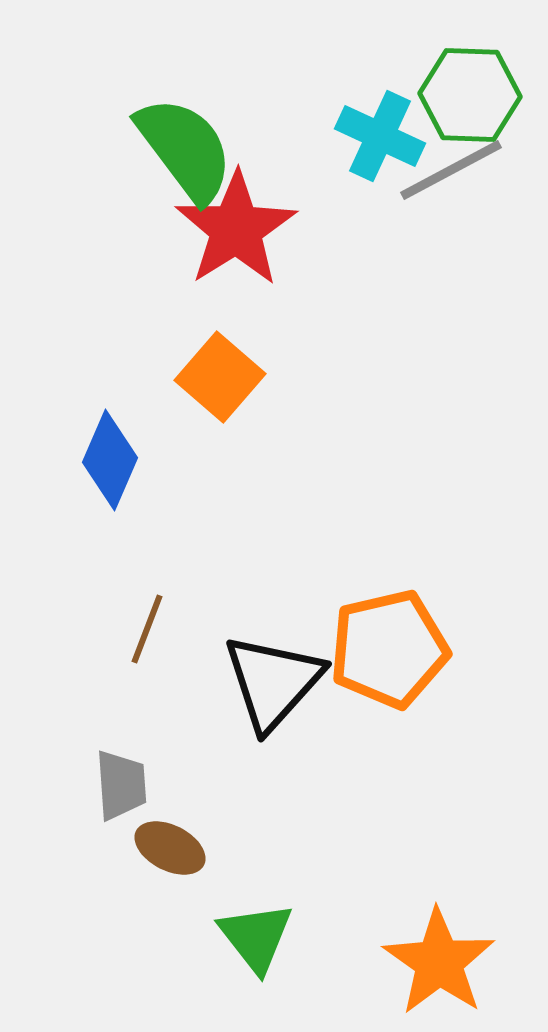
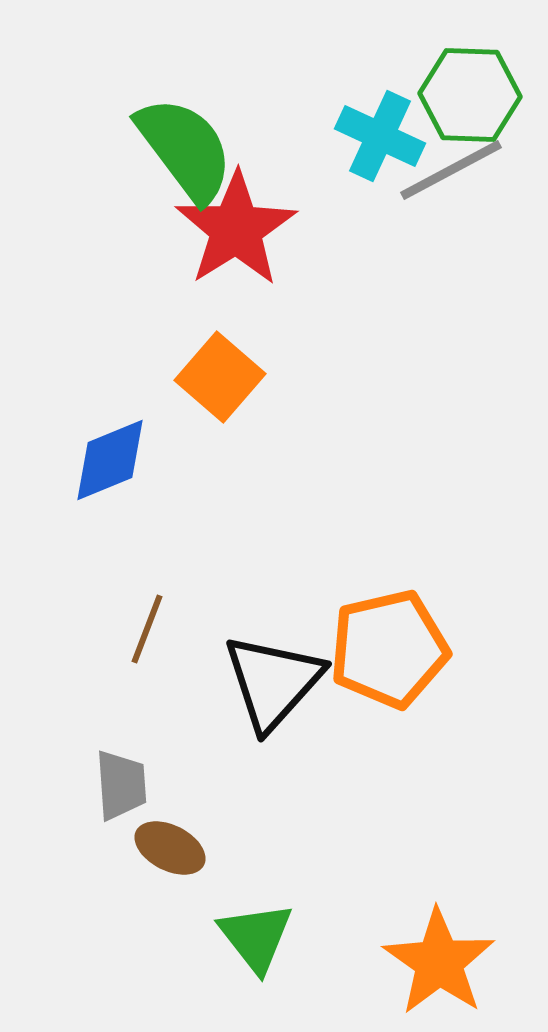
blue diamond: rotated 44 degrees clockwise
